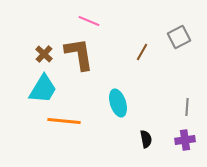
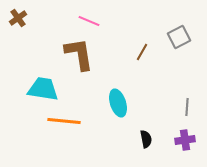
brown cross: moved 26 px left, 36 px up; rotated 12 degrees clockwise
cyan trapezoid: rotated 112 degrees counterclockwise
